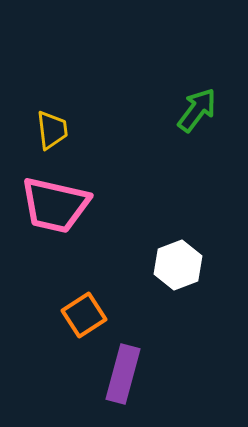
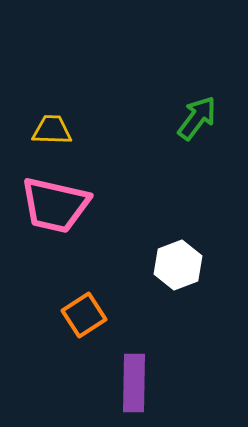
green arrow: moved 8 px down
yellow trapezoid: rotated 81 degrees counterclockwise
purple rectangle: moved 11 px right, 9 px down; rotated 14 degrees counterclockwise
